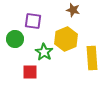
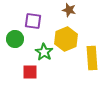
brown star: moved 4 px left
